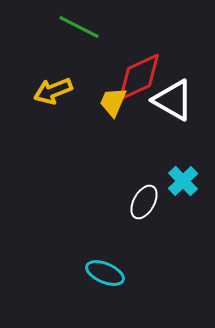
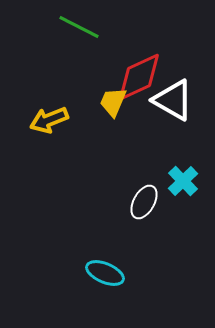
yellow arrow: moved 4 px left, 29 px down
